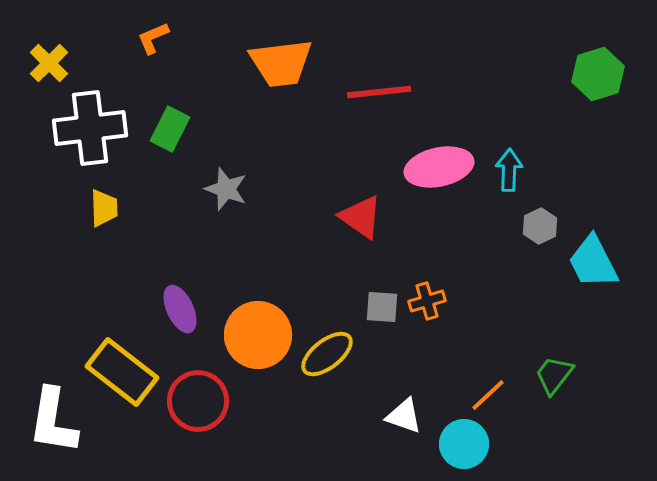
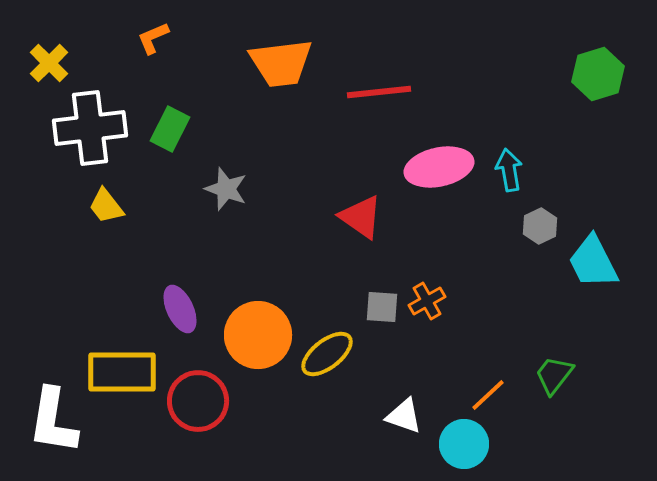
cyan arrow: rotated 12 degrees counterclockwise
yellow trapezoid: moved 2 px right, 2 px up; rotated 144 degrees clockwise
orange cross: rotated 12 degrees counterclockwise
yellow rectangle: rotated 38 degrees counterclockwise
